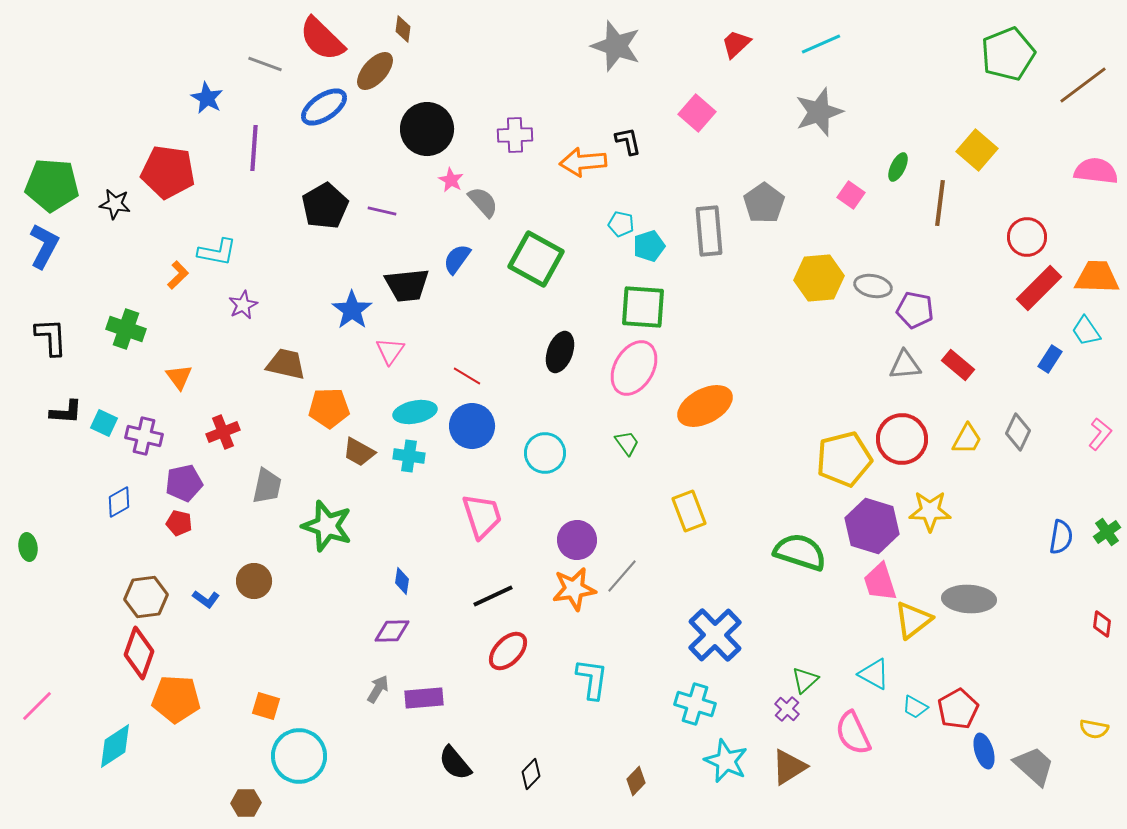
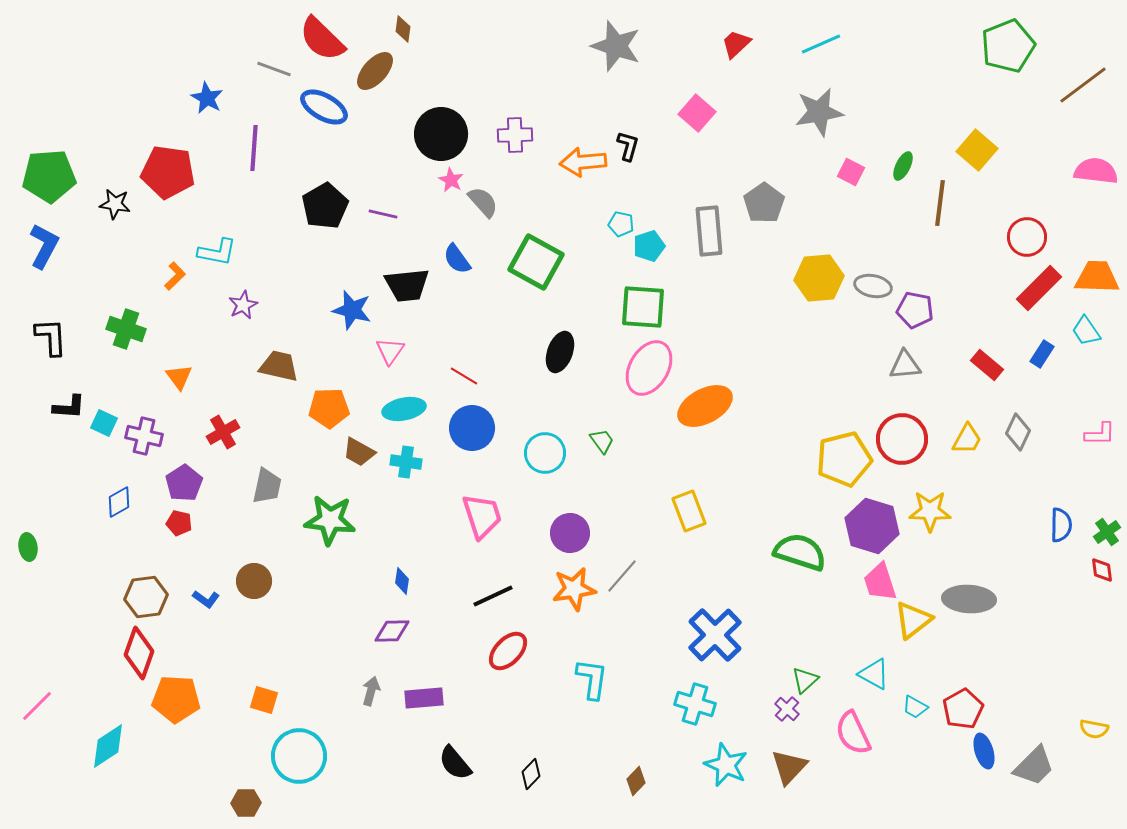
green pentagon at (1008, 54): moved 8 px up
gray line at (265, 64): moved 9 px right, 5 px down
blue ellipse at (324, 107): rotated 63 degrees clockwise
gray star at (819, 112): rotated 9 degrees clockwise
black circle at (427, 129): moved 14 px right, 5 px down
black L-shape at (628, 141): moved 5 px down; rotated 28 degrees clockwise
green ellipse at (898, 167): moved 5 px right, 1 px up
green pentagon at (52, 185): moved 3 px left, 9 px up; rotated 8 degrees counterclockwise
pink square at (851, 195): moved 23 px up; rotated 8 degrees counterclockwise
purple line at (382, 211): moved 1 px right, 3 px down
blue semicircle at (457, 259): rotated 72 degrees counterclockwise
green square at (536, 259): moved 3 px down
orange L-shape at (178, 275): moved 3 px left, 1 px down
blue star at (352, 310): rotated 21 degrees counterclockwise
blue rectangle at (1050, 359): moved 8 px left, 5 px up
brown trapezoid at (286, 364): moved 7 px left, 2 px down
red rectangle at (958, 365): moved 29 px right
pink ellipse at (634, 368): moved 15 px right
red line at (467, 376): moved 3 px left
black L-shape at (66, 412): moved 3 px right, 5 px up
cyan ellipse at (415, 412): moved 11 px left, 3 px up
blue circle at (472, 426): moved 2 px down
red cross at (223, 432): rotated 8 degrees counterclockwise
pink L-shape at (1100, 434): rotated 52 degrees clockwise
green trapezoid at (627, 443): moved 25 px left, 2 px up
cyan cross at (409, 456): moved 3 px left, 6 px down
purple pentagon at (184, 483): rotated 21 degrees counterclockwise
green star at (327, 526): moved 3 px right, 6 px up; rotated 12 degrees counterclockwise
blue semicircle at (1061, 537): moved 12 px up; rotated 8 degrees counterclockwise
purple circle at (577, 540): moved 7 px left, 7 px up
red diamond at (1102, 624): moved 54 px up; rotated 16 degrees counterclockwise
gray arrow at (378, 689): moved 7 px left, 2 px down; rotated 16 degrees counterclockwise
orange square at (266, 706): moved 2 px left, 6 px up
red pentagon at (958, 709): moved 5 px right
cyan diamond at (115, 746): moved 7 px left
cyan star at (726, 761): moved 4 px down
gray trapezoid at (1034, 766): rotated 93 degrees clockwise
brown triangle at (789, 767): rotated 15 degrees counterclockwise
